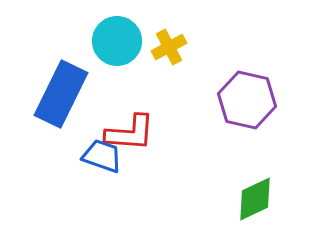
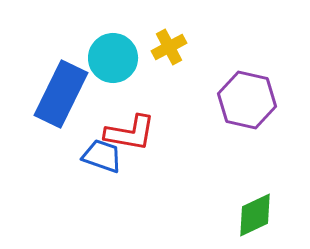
cyan circle: moved 4 px left, 17 px down
red L-shape: rotated 6 degrees clockwise
green diamond: moved 16 px down
